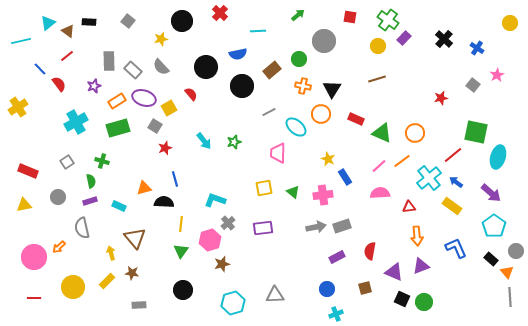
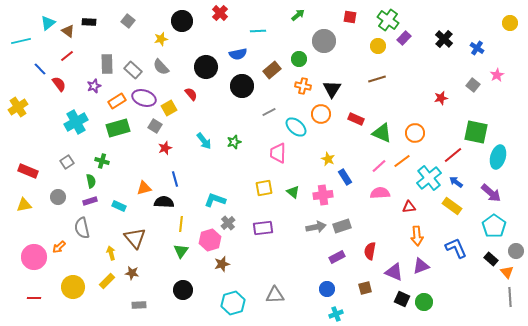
gray rectangle at (109, 61): moved 2 px left, 3 px down
